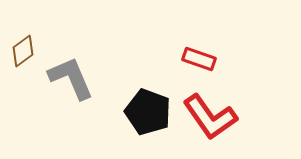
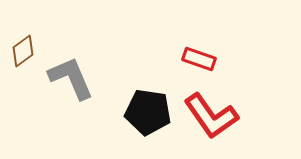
black pentagon: rotated 12 degrees counterclockwise
red L-shape: moved 1 px right, 1 px up
